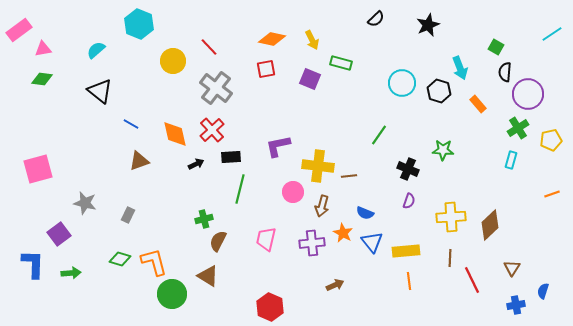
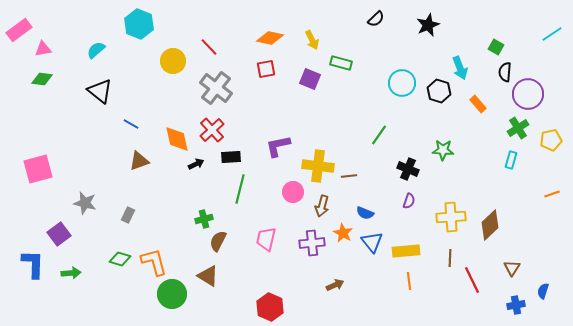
orange diamond at (272, 39): moved 2 px left, 1 px up
orange diamond at (175, 134): moved 2 px right, 5 px down
